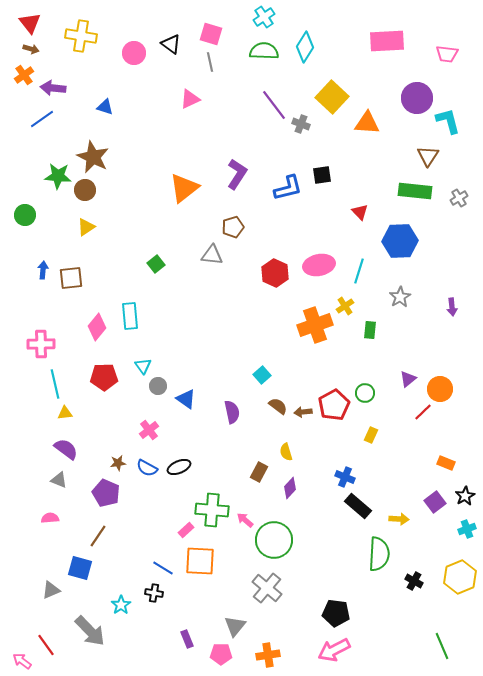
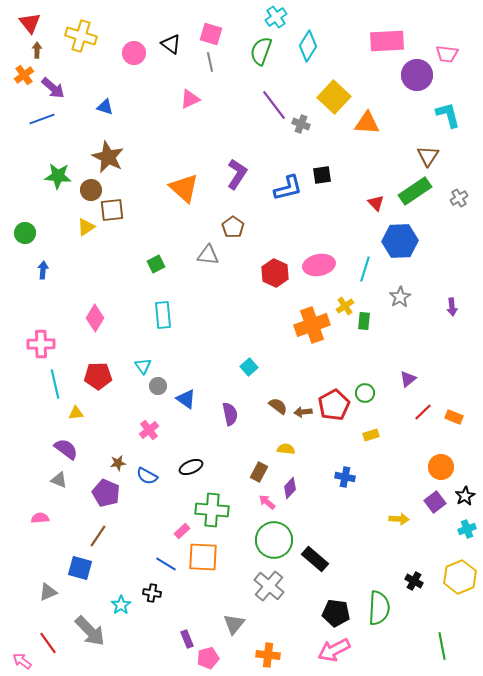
cyan cross at (264, 17): moved 12 px right
yellow cross at (81, 36): rotated 8 degrees clockwise
cyan diamond at (305, 47): moved 3 px right, 1 px up
brown arrow at (31, 49): moved 6 px right, 1 px down; rotated 105 degrees counterclockwise
green semicircle at (264, 51): moved 3 px left; rotated 72 degrees counterclockwise
purple arrow at (53, 88): rotated 145 degrees counterclockwise
yellow square at (332, 97): moved 2 px right
purple circle at (417, 98): moved 23 px up
blue line at (42, 119): rotated 15 degrees clockwise
cyan L-shape at (448, 121): moved 6 px up
brown star at (93, 157): moved 15 px right
orange triangle at (184, 188): rotated 40 degrees counterclockwise
brown circle at (85, 190): moved 6 px right
green rectangle at (415, 191): rotated 40 degrees counterclockwise
red triangle at (360, 212): moved 16 px right, 9 px up
green circle at (25, 215): moved 18 px down
brown pentagon at (233, 227): rotated 20 degrees counterclockwise
gray triangle at (212, 255): moved 4 px left
green square at (156, 264): rotated 12 degrees clockwise
cyan line at (359, 271): moved 6 px right, 2 px up
brown square at (71, 278): moved 41 px right, 68 px up
cyan rectangle at (130, 316): moved 33 px right, 1 px up
orange cross at (315, 325): moved 3 px left
pink diamond at (97, 327): moved 2 px left, 9 px up; rotated 8 degrees counterclockwise
green rectangle at (370, 330): moved 6 px left, 9 px up
cyan square at (262, 375): moved 13 px left, 8 px up
red pentagon at (104, 377): moved 6 px left, 1 px up
orange circle at (440, 389): moved 1 px right, 78 px down
purple semicircle at (232, 412): moved 2 px left, 2 px down
yellow triangle at (65, 413): moved 11 px right
yellow rectangle at (371, 435): rotated 49 degrees clockwise
yellow semicircle at (286, 452): moved 3 px up; rotated 114 degrees clockwise
orange rectangle at (446, 463): moved 8 px right, 46 px up
black ellipse at (179, 467): moved 12 px right
blue semicircle at (147, 468): moved 8 px down
blue cross at (345, 477): rotated 12 degrees counterclockwise
black rectangle at (358, 506): moved 43 px left, 53 px down
pink semicircle at (50, 518): moved 10 px left
pink arrow at (245, 520): moved 22 px right, 18 px up
pink rectangle at (186, 530): moved 4 px left, 1 px down
green semicircle at (379, 554): moved 54 px down
orange square at (200, 561): moved 3 px right, 4 px up
blue line at (163, 568): moved 3 px right, 4 px up
gray cross at (267, 588): moved 2 px right, 2 px up
gray triangle at (51, 590): moved 3 px left, 2 px down
black cross at (154, 593): moved 2 px left
gray triangle at (235, 626): moved 1 px left, 2 px up
red line at (46, 645): moved 2 px right, 2 px up
green line at (442, 646): rotated 12 degrees clockwise
pink pentagon at (221, 654): moved 13 px left, 4 px down; rotated 15 degrees counterclockwise
orange cross at (268, 655): rotated 15 degrees clockwise
